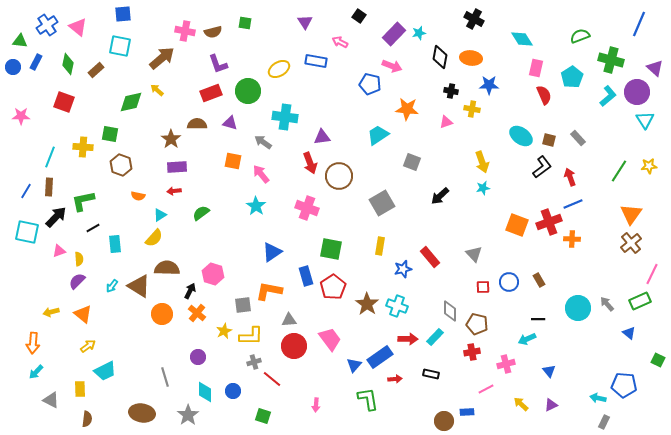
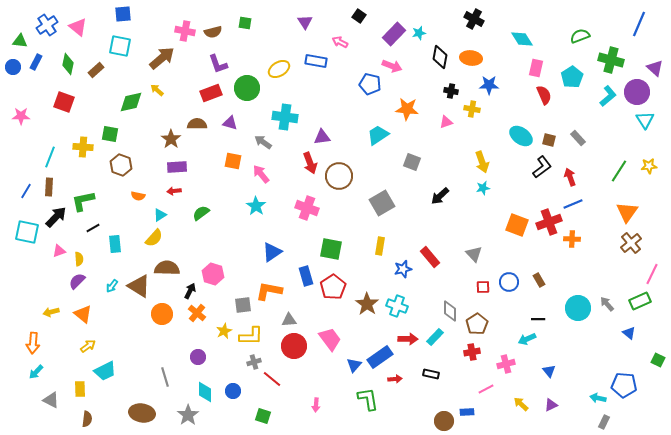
green circle at (248, 91): moved 1 px left, 3 px up
orange triangle at (631, 214): moved 4 px left, 2 px up
brown pentagon at (477, 324): rotated 25 degrees clockwise
